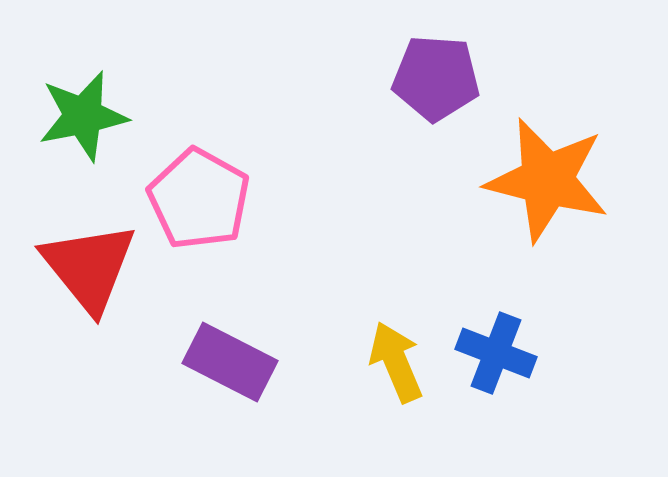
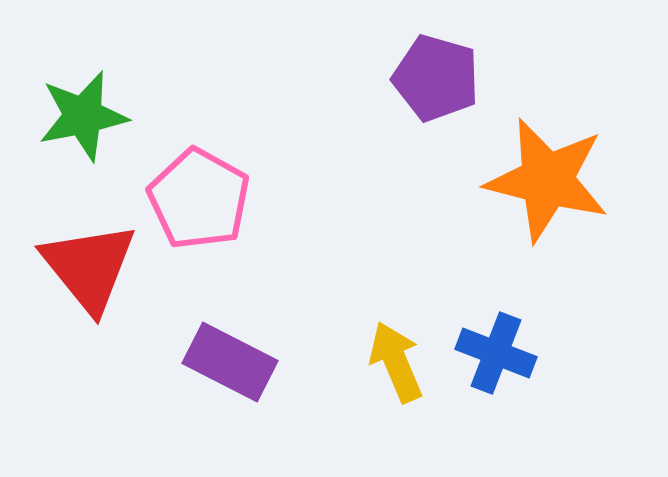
purple pentagon: rotated 12 degrees clockwise
